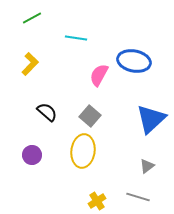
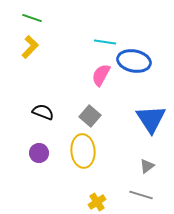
green line: rotated 48 degrees clockwise
cyan line: moved 29 px right, 4 px down
yellow L-shape: moved 17 px up
pink semicircle: moved 2 px right
black semicircle: moved 4 px left; rotated 20 degrees counterclockwise
blue triangle: rotated 20 degrees counterclockwise
yellow ellipse: rotated 12 degrees counterclockwise
purple circle: moved 7 px right, 2 px up
gray line: moved 3 px right, 2 px up
yellow cross: moved 1 px down
